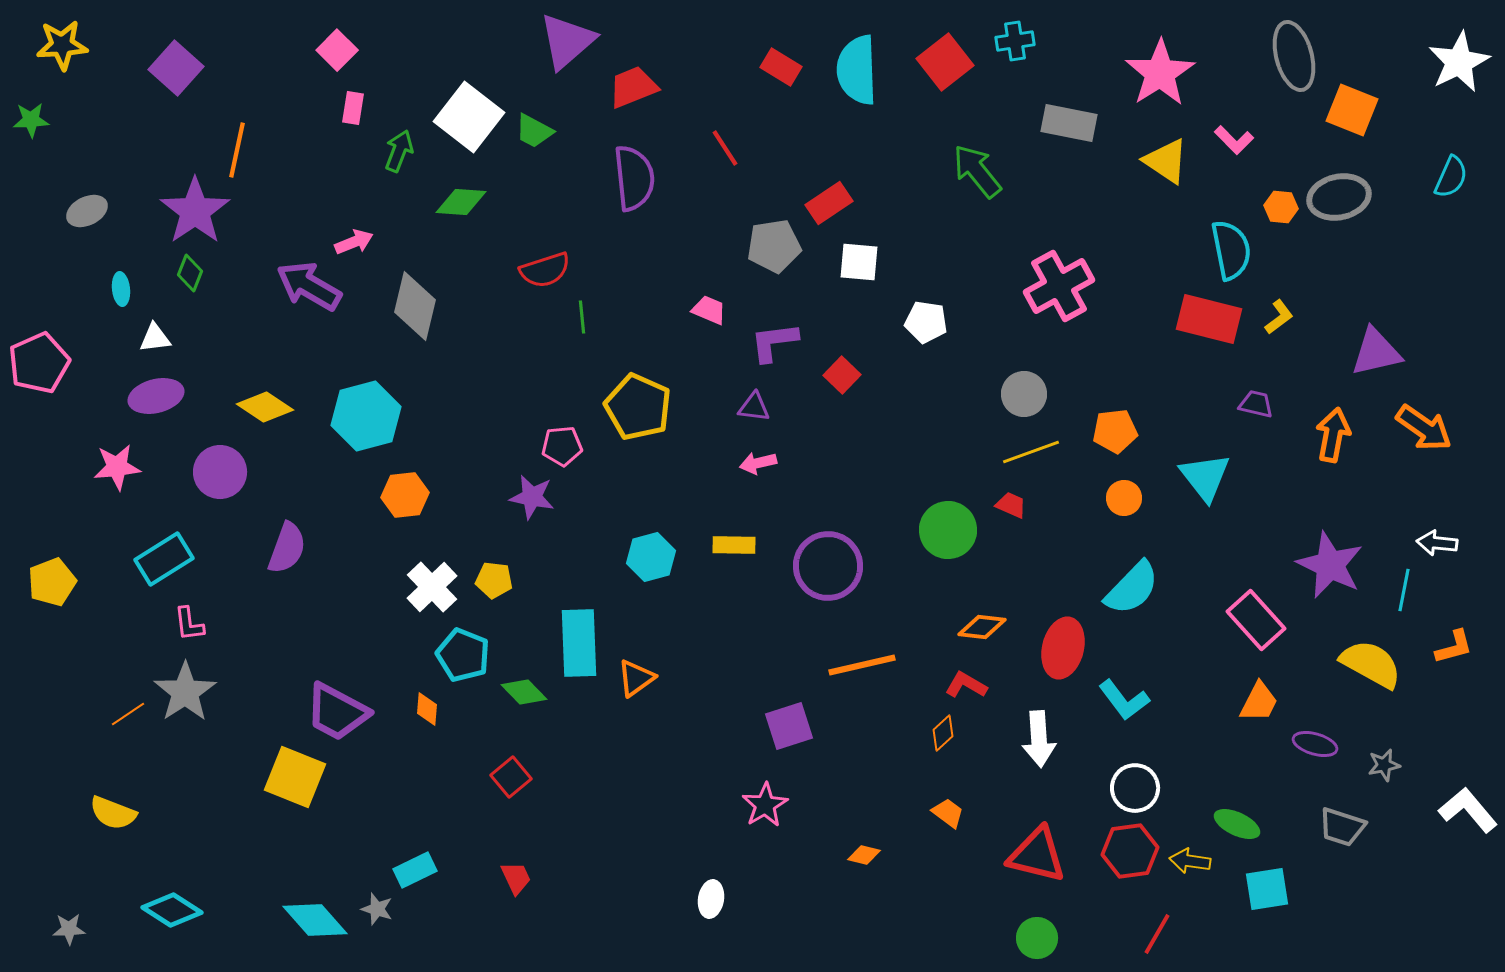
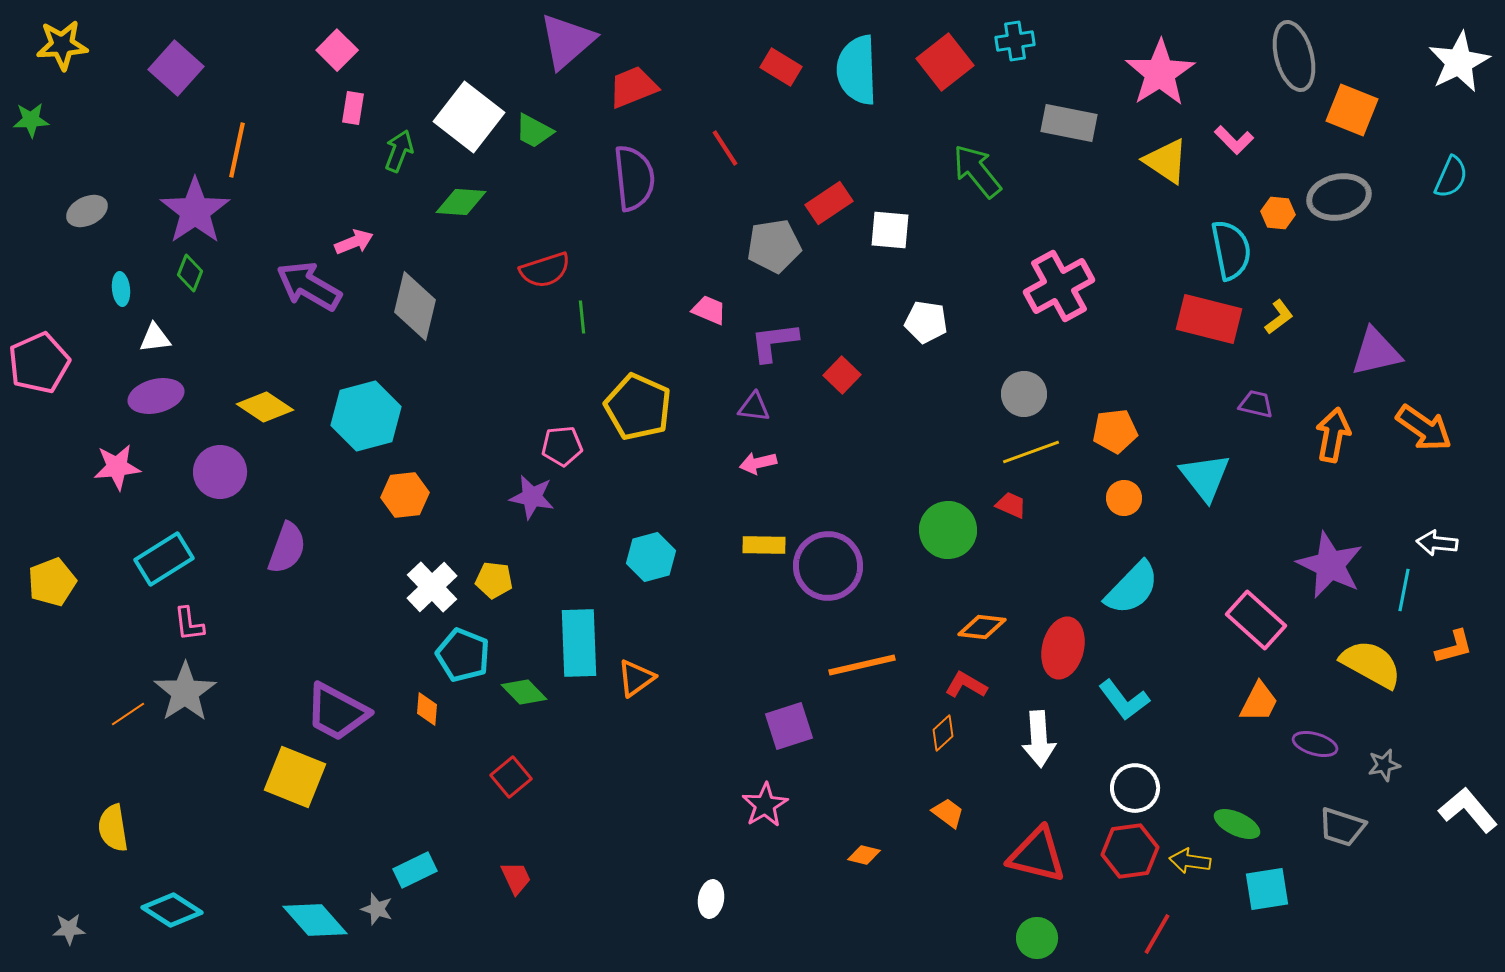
orange hexagon at (1281, 207): moved 3 px left, 6 px down
white square at (859, 262): moved 31 px right, 32 px up
yellow rectangle at (734, 545): moved 30 px right
pink rectangle at (1256, 620): rotated 6 degrees counterclockwise
yellow semicircle at (113, 813): moved 15 px down; rotated 60 degrees clockwise
